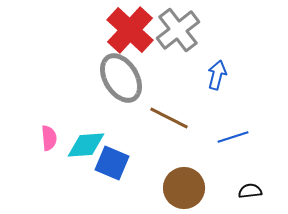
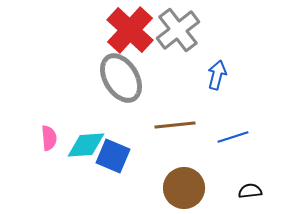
brown line: moved 6 px right, 7 px down; rotated 33 degrees counterclockwise
blue square: moved 1 px right, 7 px up
